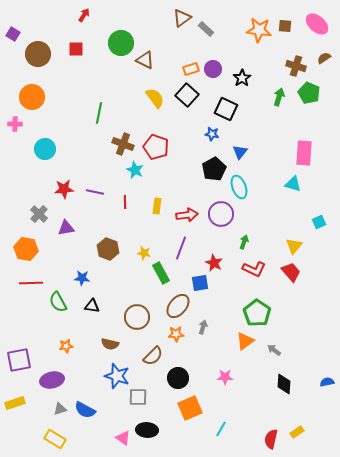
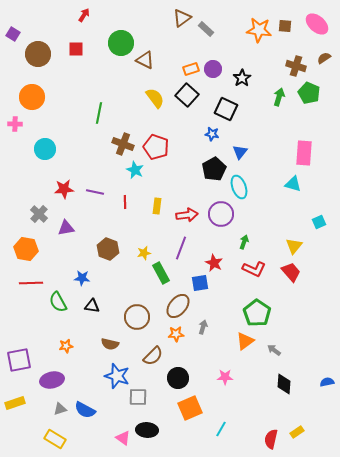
yellow star at (144, 253): rotated 24 degrees counterclockwise
